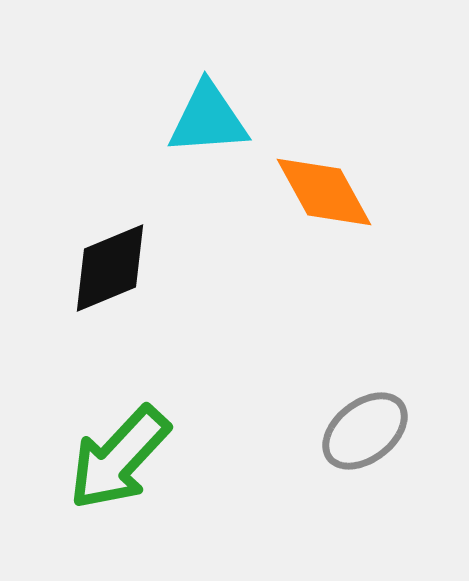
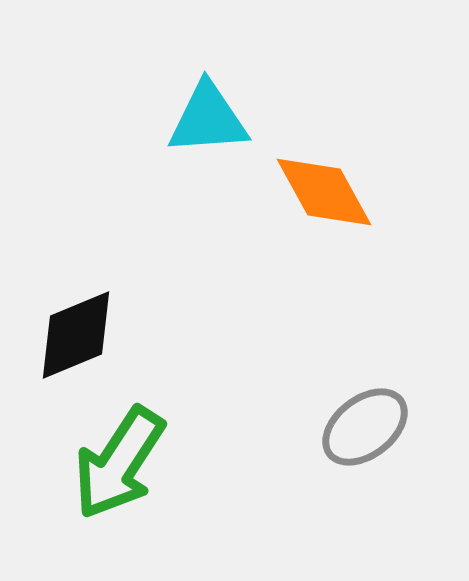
black diamond: moved 34 px left, 67 px down
gray ellipse: moved 4 px up
green arrow: moved 5 px down; rotated 10 degrees counterclockwise
